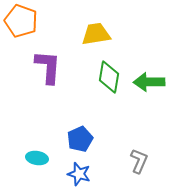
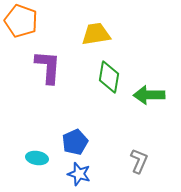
green arrow: moved 13 px down
blue pentagon: moved 5 px left, 3 px down
